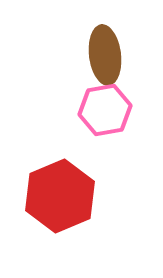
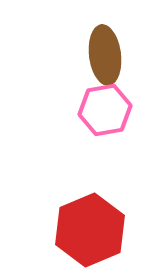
red hexagon: moved 30 px right, 34 px down
